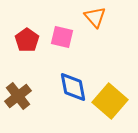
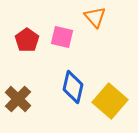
blue diamond: rotated 24 degrees clockwise
brown cross: moved 3 px down; rotated 8 degrees counterclockwise
